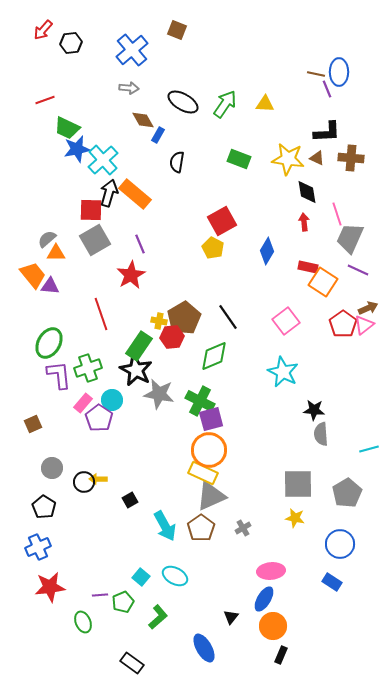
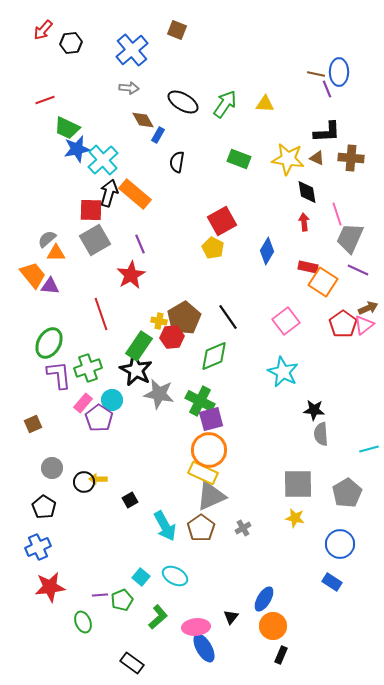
pink ellipse at (271, 571): moved 75 px left, 56 px down
green pentagon at (123, 602): moved 1 px left, 2 px up
